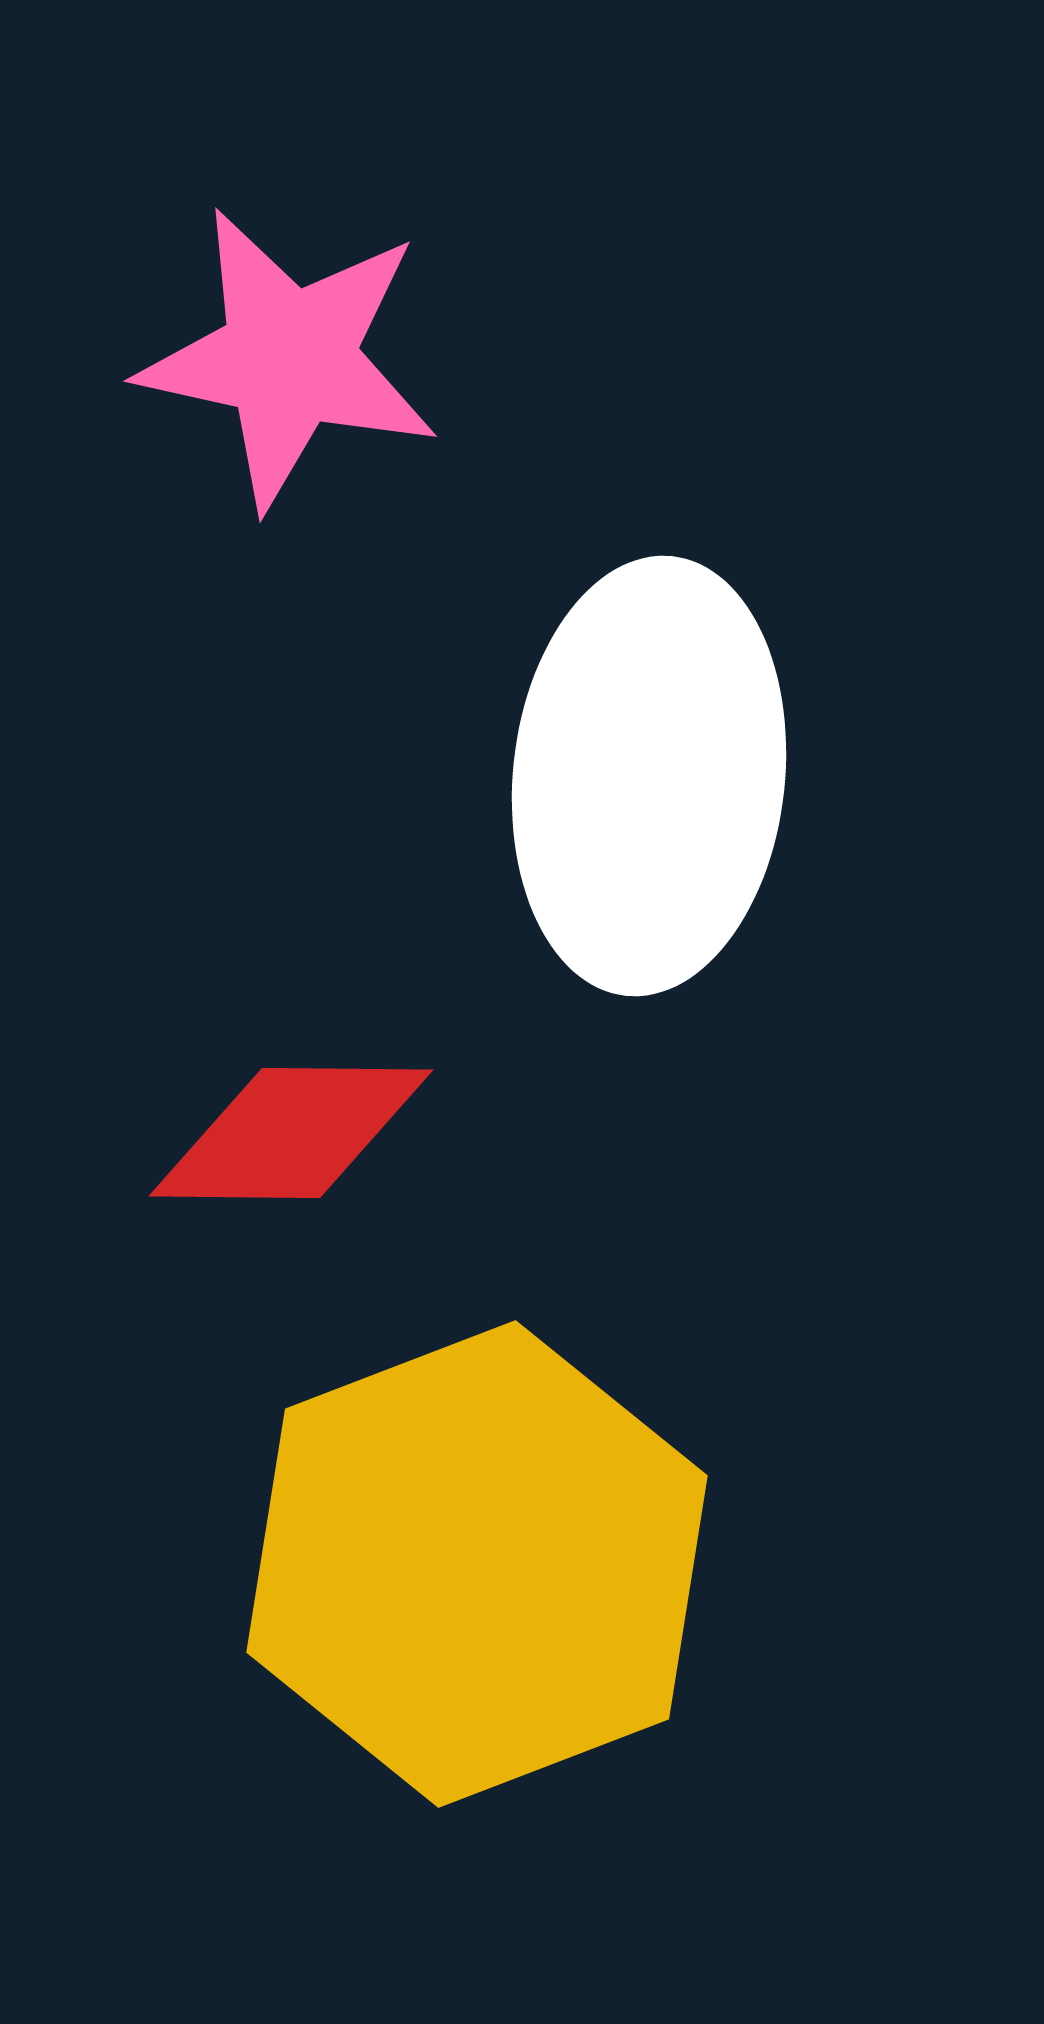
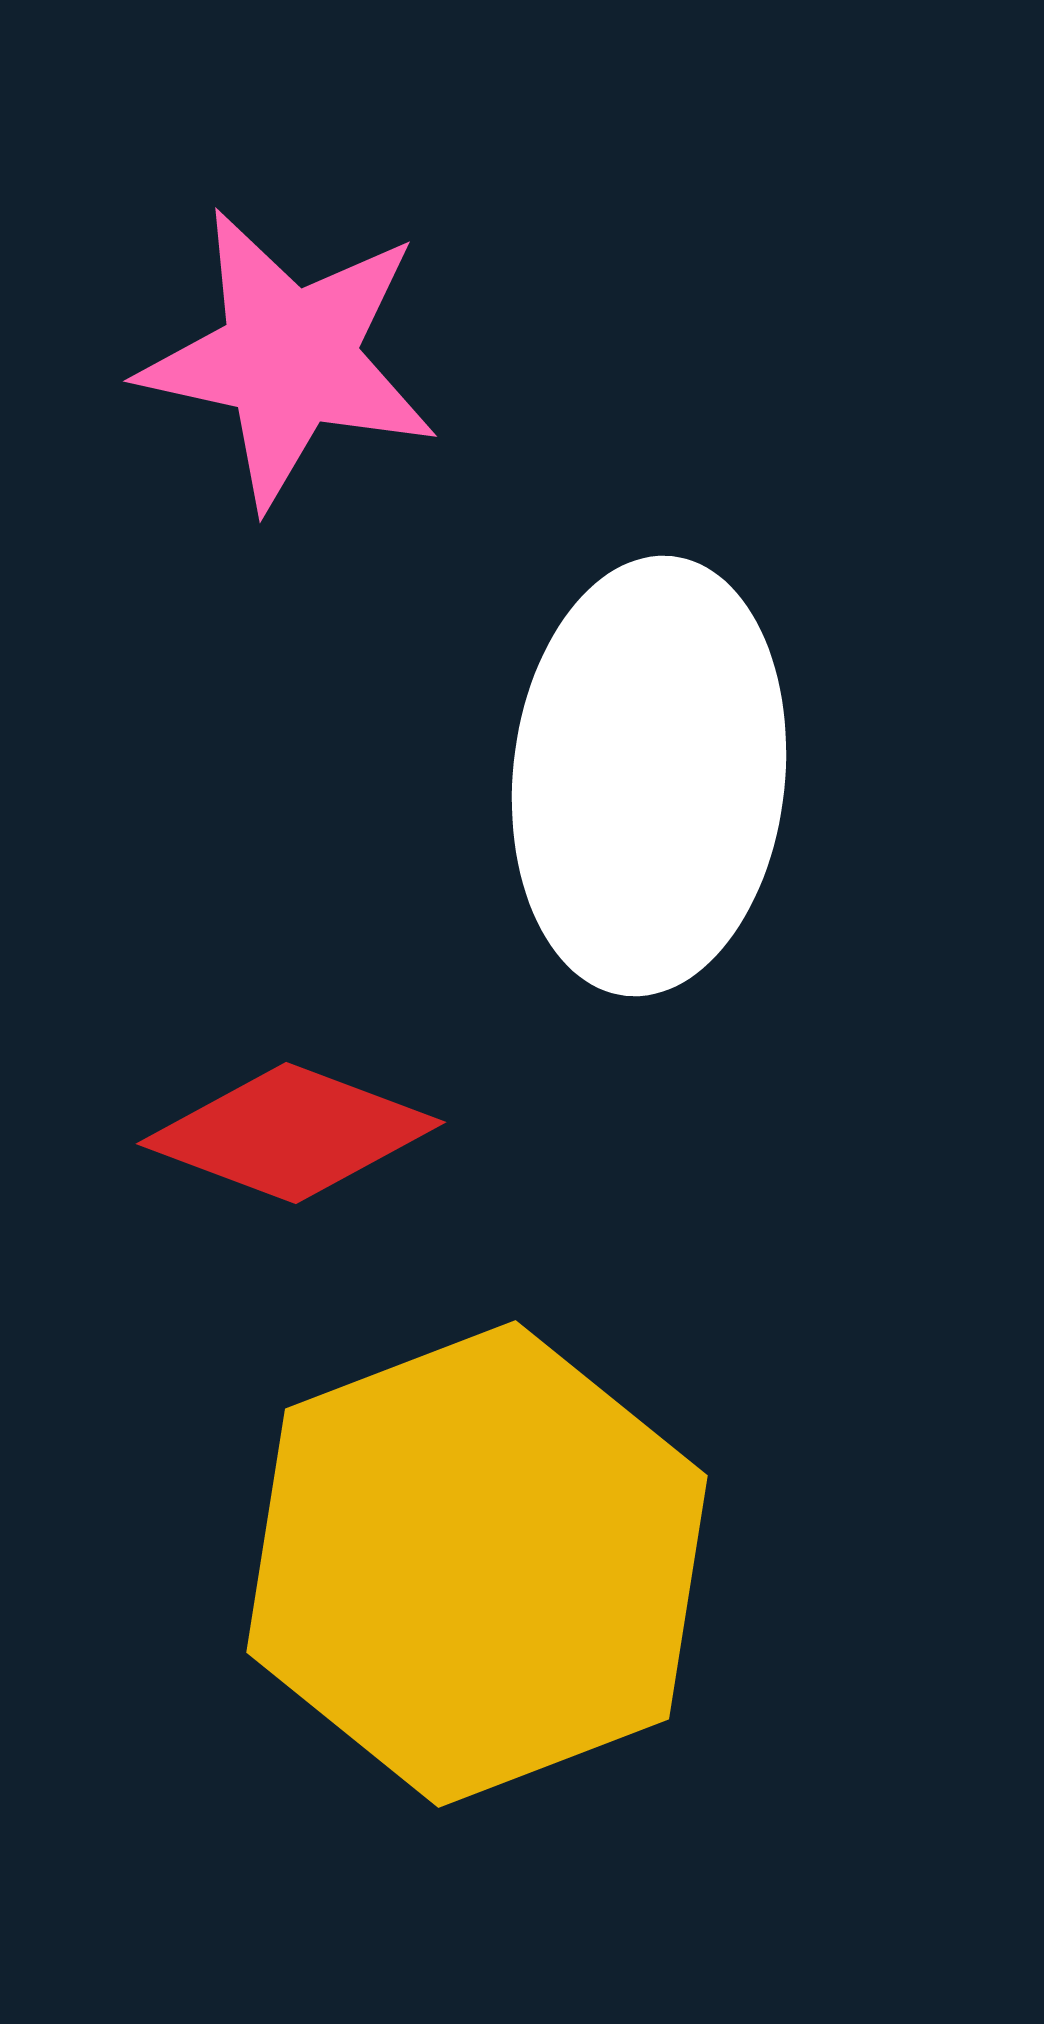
red diamond: rotated 20 degrees clockwise
